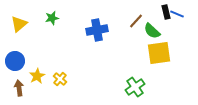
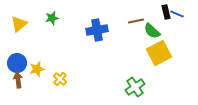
brown line: rotated 35 degrees clockwise
yellow square: rotated 20 degrees counterclockwise
blue circle: moved 2 px right, 2 px down
yellow star: moved 7 px up; rotated 14 degrees clockwise
brown arrow: moved 1 px left, 8 px up
